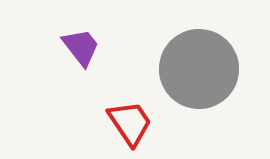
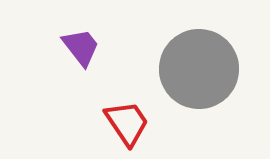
red trapezoid: moved 3 px left
